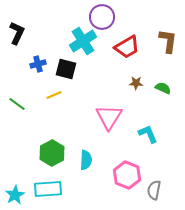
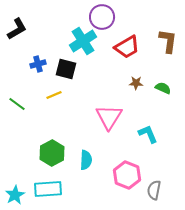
black L-shape: moved 4 px up; rotated 35 degrees clockwise
